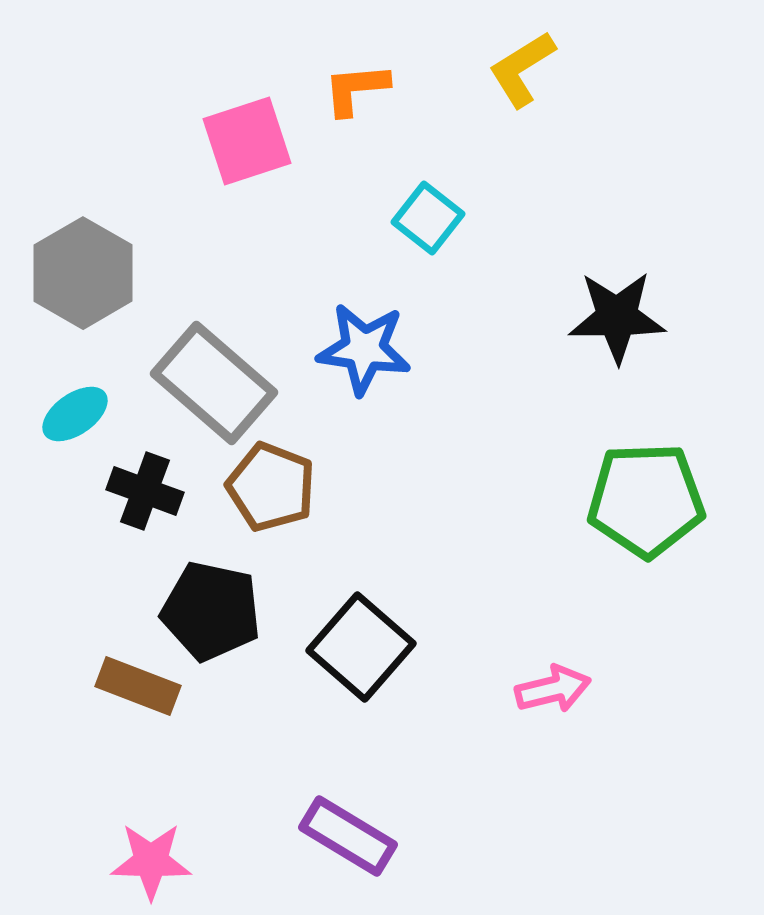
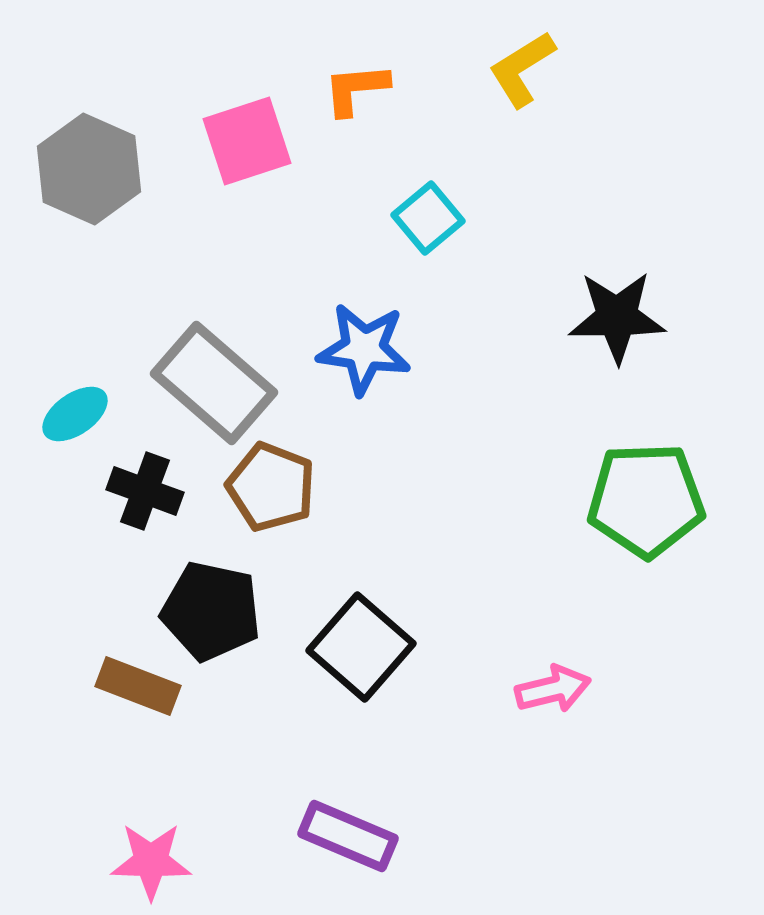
cyan square: rotated 12 degrees clockwise
gray hexagon: moved 6 px right, 104 px up; rotated 6 degrees counterclockwise
purple rectangle: rotated 8 degrees counterclockwise
